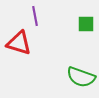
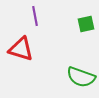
green square: rotated 12 degrees counterclockwise
red triangle: moved 2 px right, 6 px down
